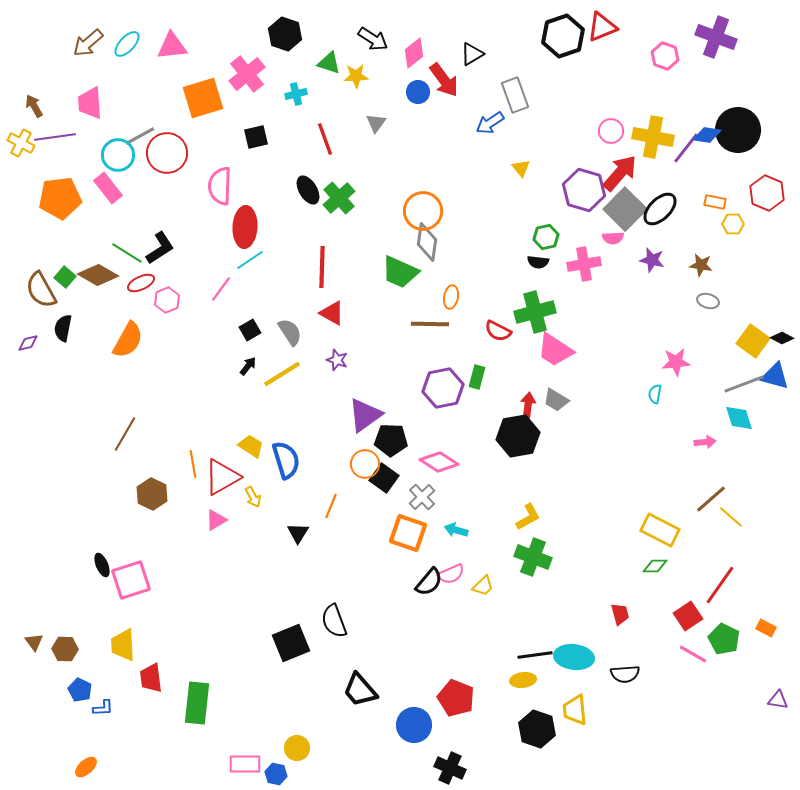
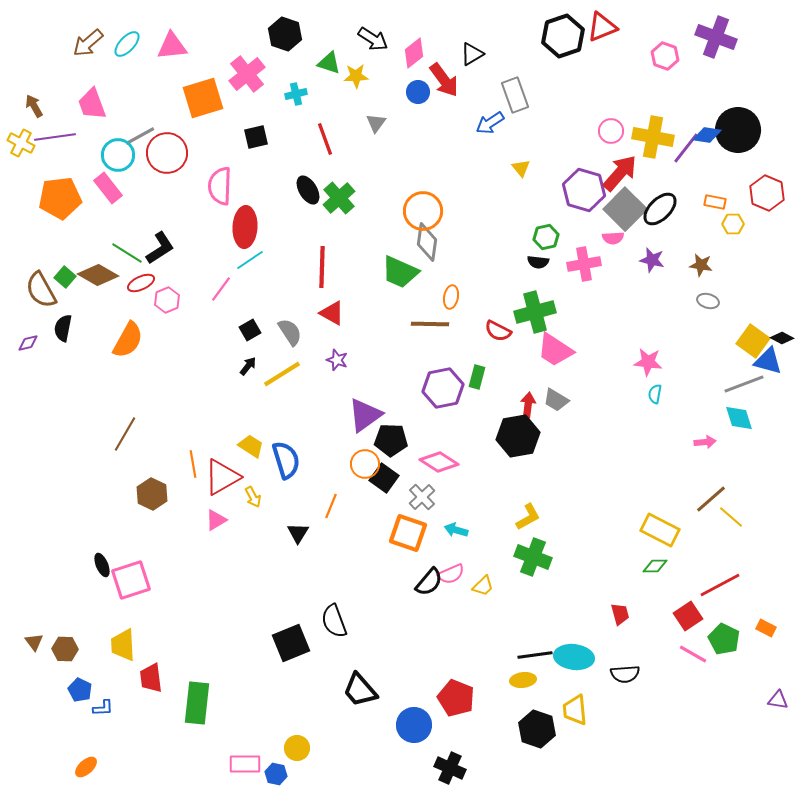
pink trapezoid at (90, 103): moved 2 px right, 1 px down; rotated 16 degrees counterclockwise
pink star at (676, 362): moved 28 px left; rotated 12 degrees clockwise
blue triangle at (775, 376): moved 7 px left, 15 px up
red line at (720, 585): rotated 27 degrees clockwise
